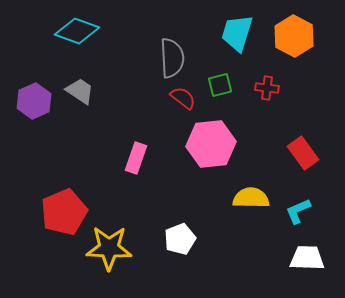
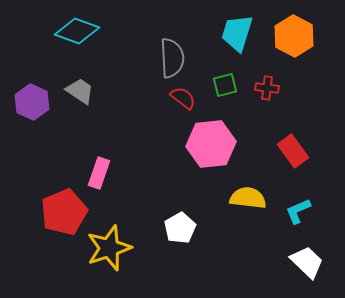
green square: moved 5 px right
purple hexagon: moved 2 px left, 1 px down; rotated 12 degrees counterclockwise
red rectangle: moved 10 px left, 2 px up
pink rectangle: moved 37 px left, 15 px down
yellow semicircle: moved 3 px left; rotated 6 degrees clockwise
white pentagon: moved 11 px up; rotated 8 degrees counterclockwise
yellow star: rotated 21 degrees counterclockwise
white trapezoid: moved 4 px down; rotated 42 degrees clockwise
